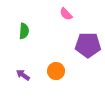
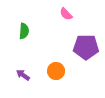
purple pentagon: moved 2 px left, 2 px down
